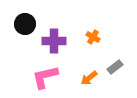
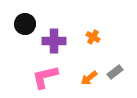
gray rectangle: moved 5 px down
